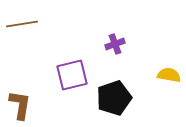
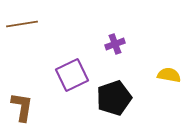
purple square: rotated 12 degrees counterclockwise
brown L-shape: moved 2 px right, 2 px down
